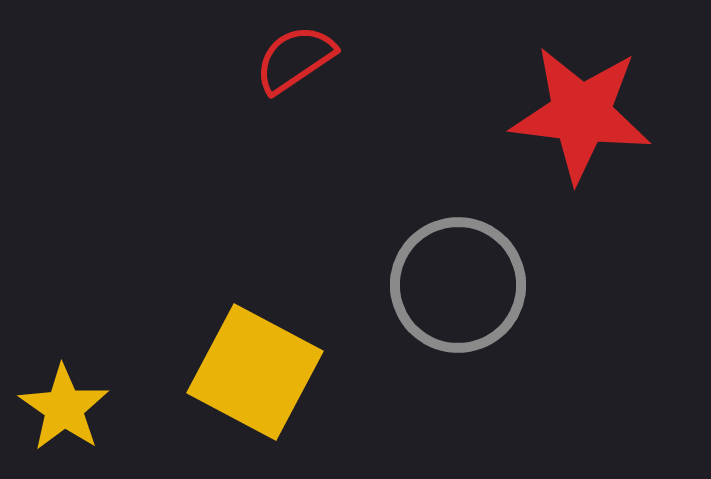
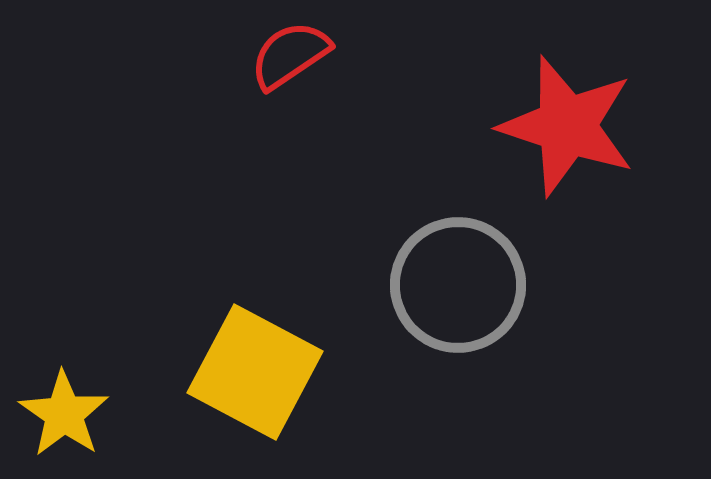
red semicircle: moved 5 px left, 4 px up
red star: moved 14 px left, 12 px down; rotated 11 degrees clockwise
yellow star: moved 6 px down
